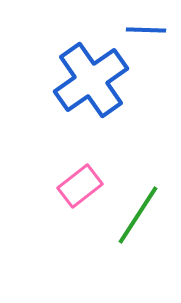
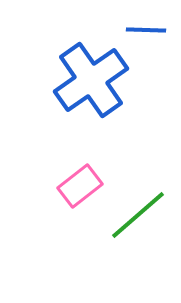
green line: rotated 16 degrees clockwise
